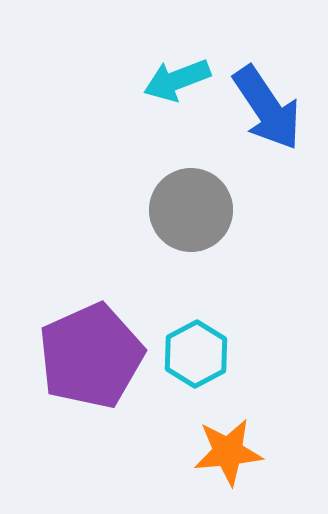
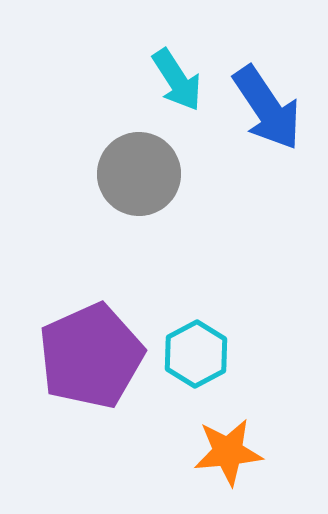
cyan arrow: rotated 102 degrees counterclockwise
gray circle: moved 52 px left, 36 px up
